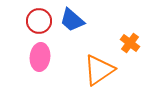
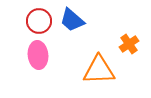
orange cross: moved 1 px left, 1 px down; rotated 18 degrees clockwise
pink ellipse: moved 2 px left, 2 px up; rotated 12 degrees counterclockwise
orange triangle: rotated 32 degrees clockwise
